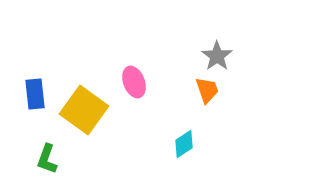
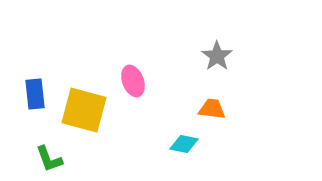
pink ellipse: moved 1 px left, 1 px up
orange trapezoid: moved 5 px right, 19 px down; rotated 64 degrees counterclockwise
yellow square: rotated 21 degrees counterclockwise
cyan diamond: rotated 44 degrees clockwise
green L-shape: moved 2 px right; rotated 40 degrees counterclockwise
